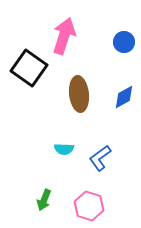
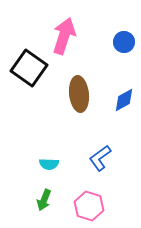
blue diamond: moved 3 px down
cyan semicircle: moved 15 px left, 15 px down
